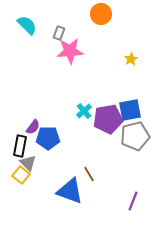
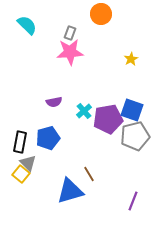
gray rectangle: moved 11 px right
pink star: moved 1 px down
blue square: moved 2 px right; rotated 30 degrees clockwise
purple semicircle: moved 21 px right, 25 px up; rotated 42 degrees clockwise
blue pentagon: rotated 15 degrees counterclockwise
black rectangle: moved 4 px up
yellow square: moved 1 px up
blue triangle: rotated 36 degrees counterclockwise
